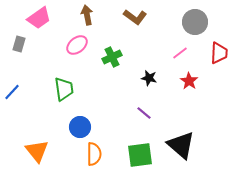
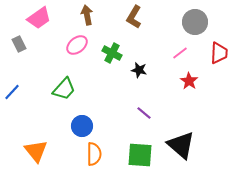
brown L-shape: moved 1 px left; rotated 85 degrees clockwise
gray rectangle: rotated 42 degrees counterclockwise
green cross: moved 4 px up; rotated 36 degrees counterclockwise
black star: moved 10 px left, 8 px up
green trapezoid: rotated 50 degrees clockwise
blue circle: moved 2 px right, 1 px up
orange triangle: moved 1 px left
green square: rotated 12 degrees clockwise
